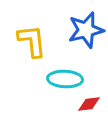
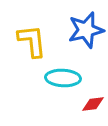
cyan ellipse: moved 2 px left, 1 px up
red diamond: moved 4 px right
